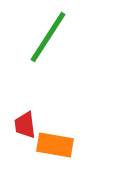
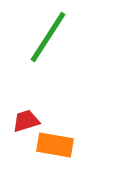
red trapezoid: moved 1 px right, 4 px up; rotated 80 degrees clockwise
